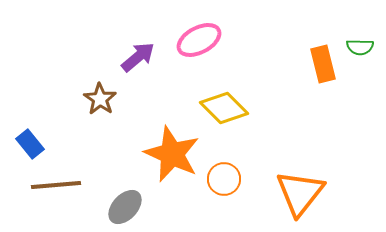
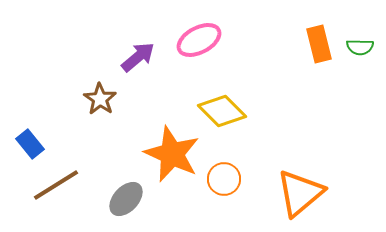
orange rectangle: moved 4 px left, 20 px up
yellow diamond: moved 2 px left, 3 px down
brown line: rotated 27 degrees counterclockwise
orange triangle: rotated 12 degrees clockwise
gray ellipse: moved 1 px right, 8 px up
